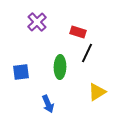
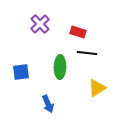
purple cross: moved 3 px right, 2 px down
black line: rotated 72 degrees clockwise
yellow triangle: moved 4 px up
